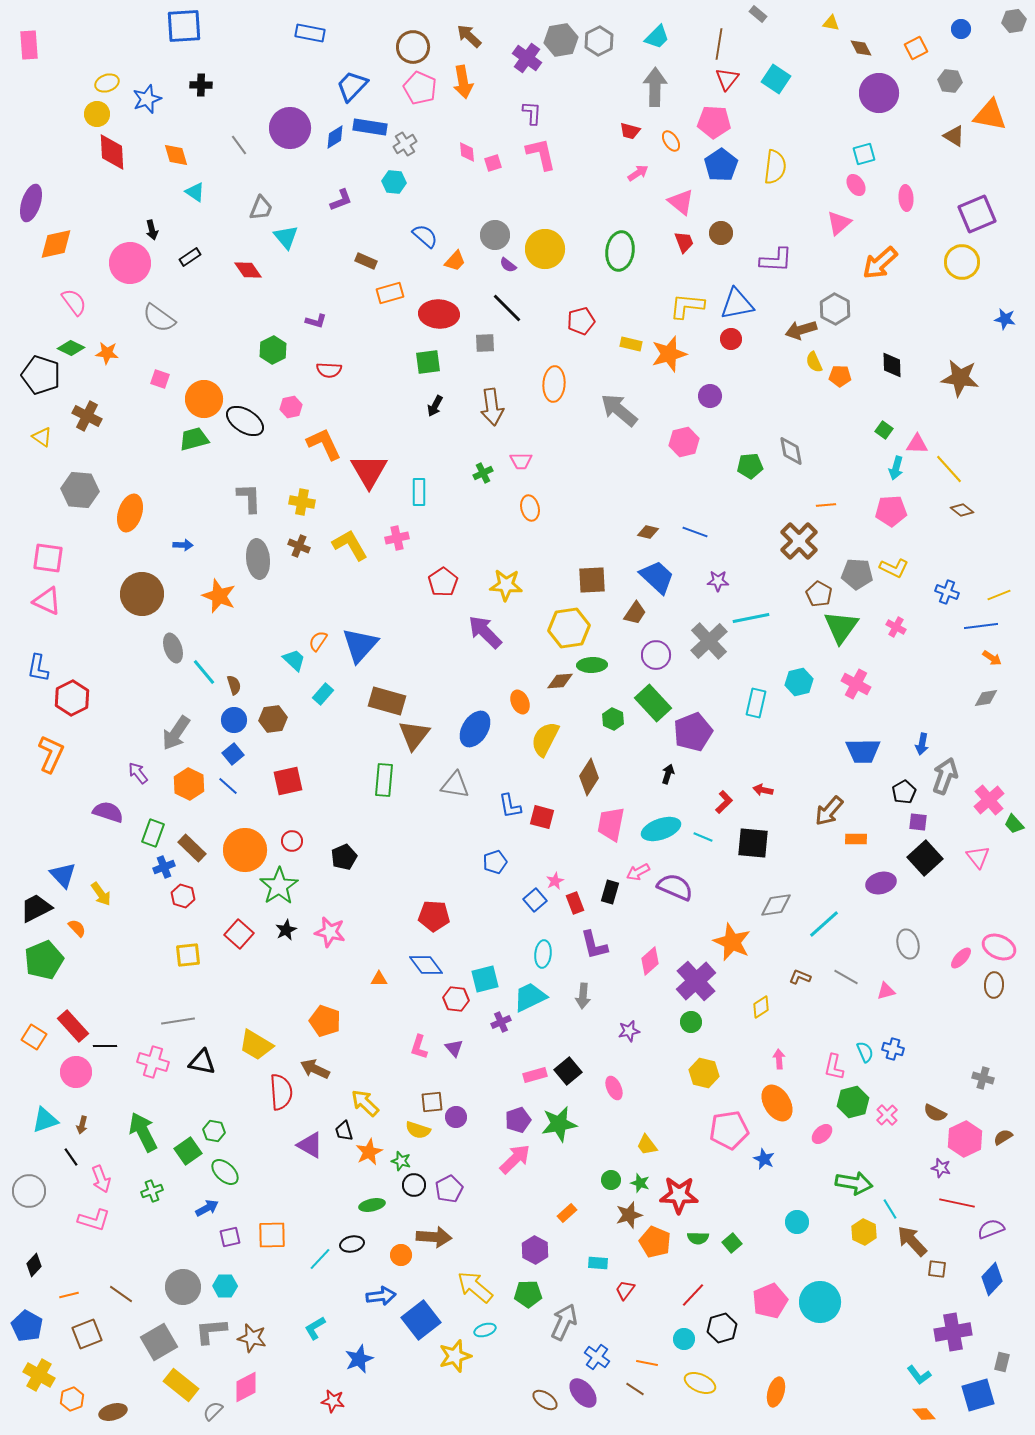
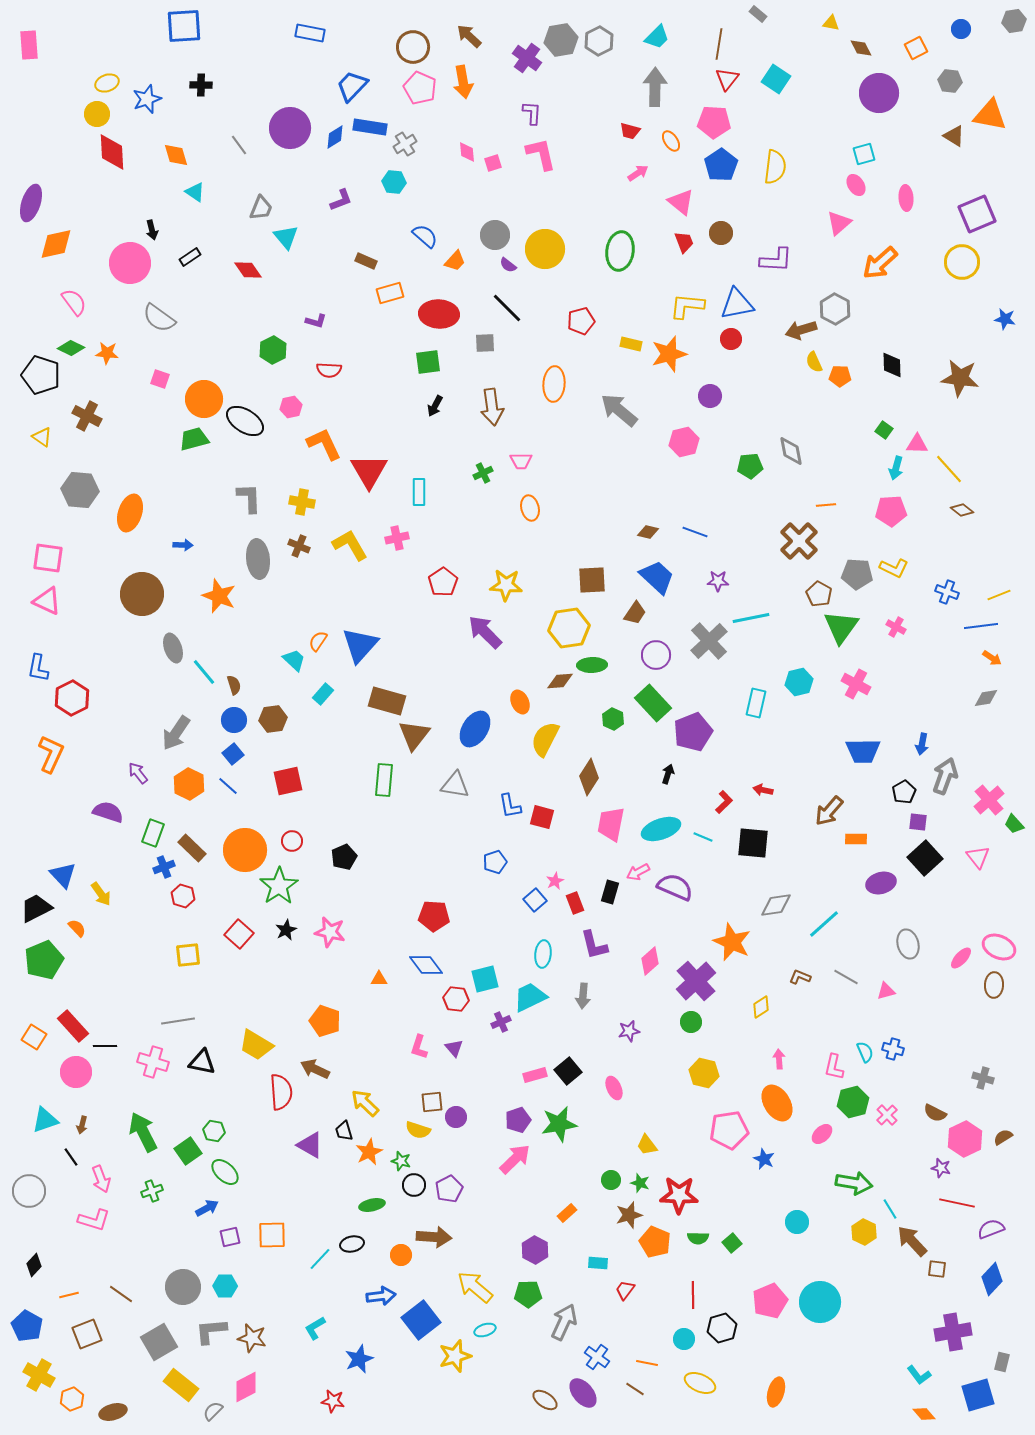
red line at (693, 1295): rotated 44 degrees counterclockwise
